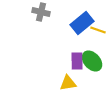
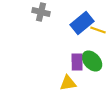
purple rectangle: moved 1 px down
